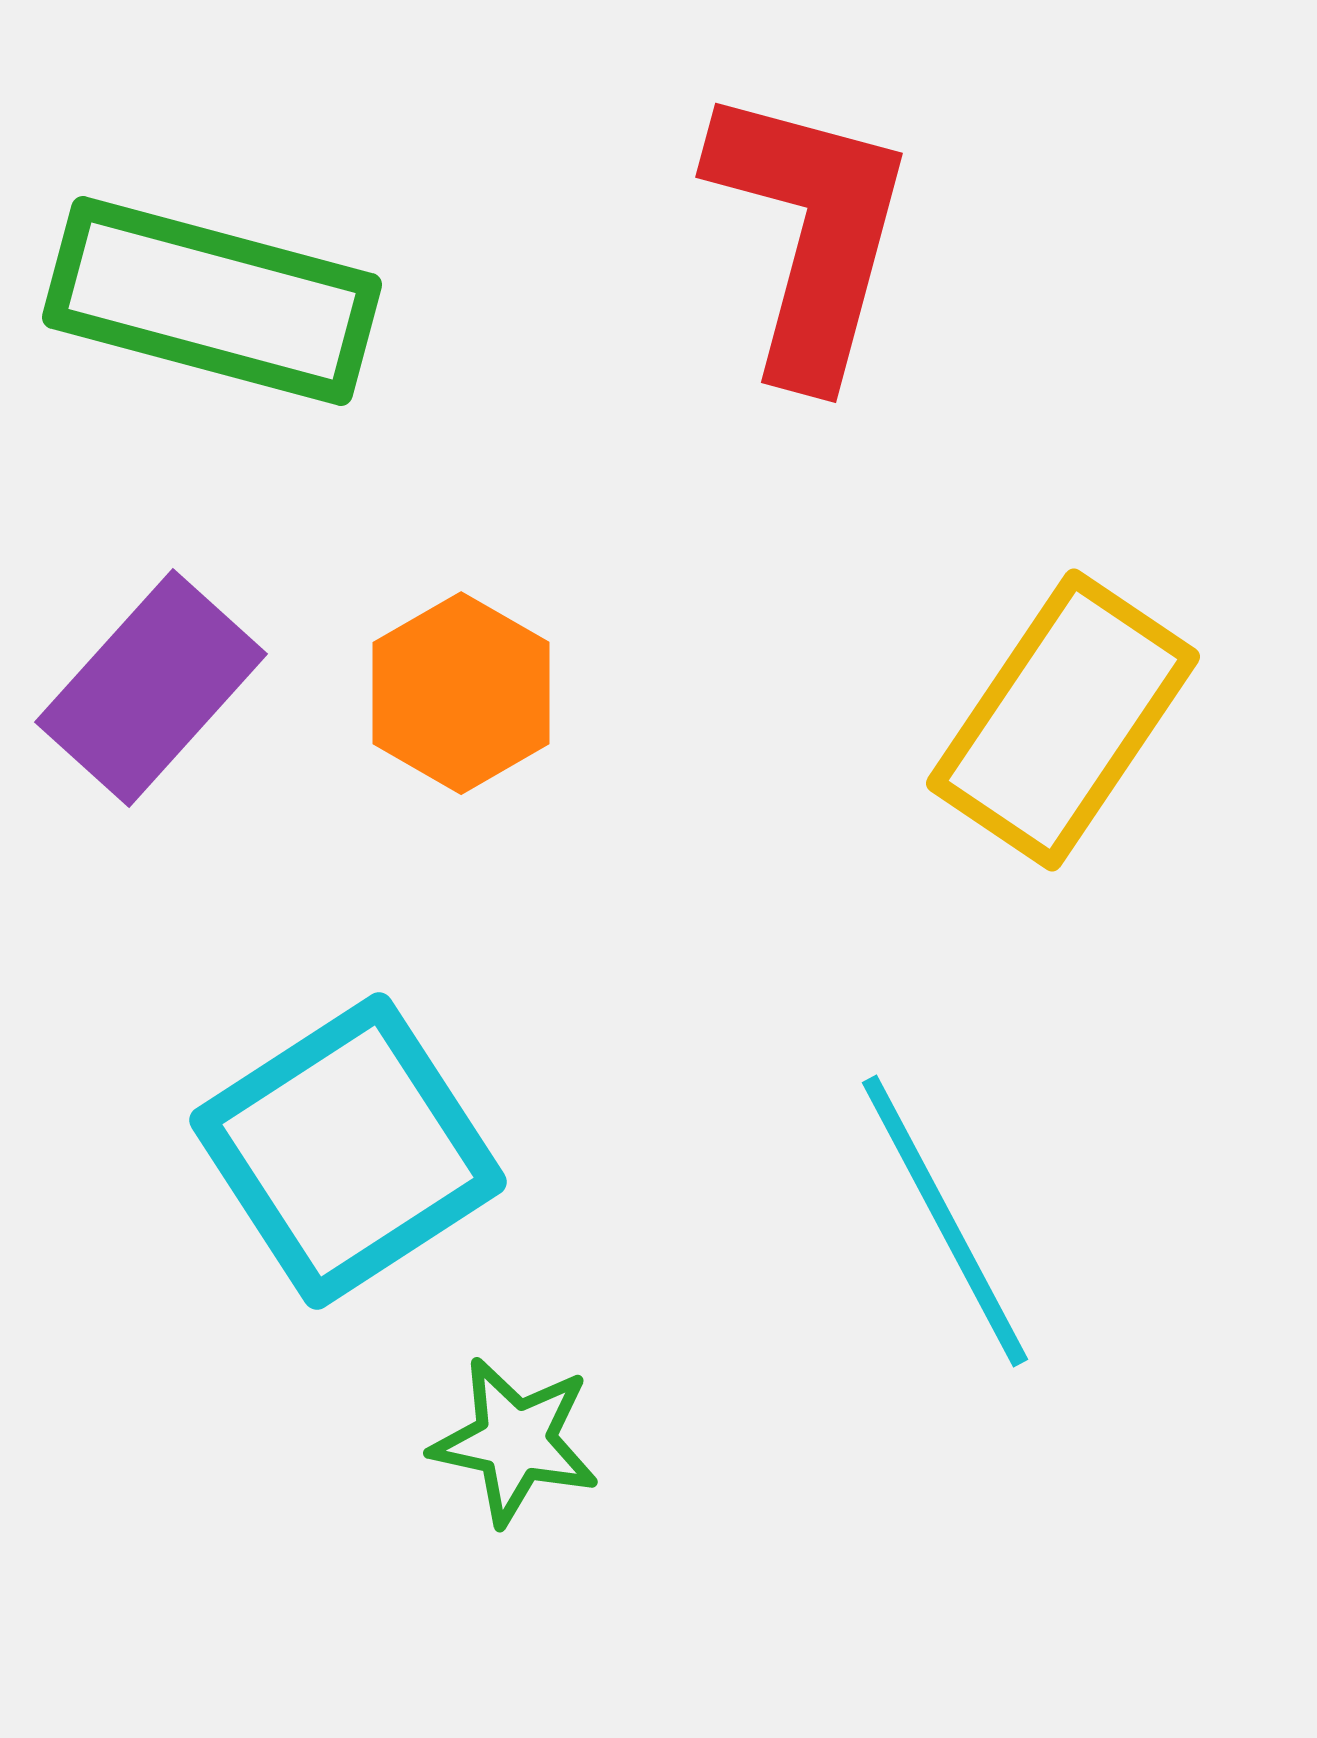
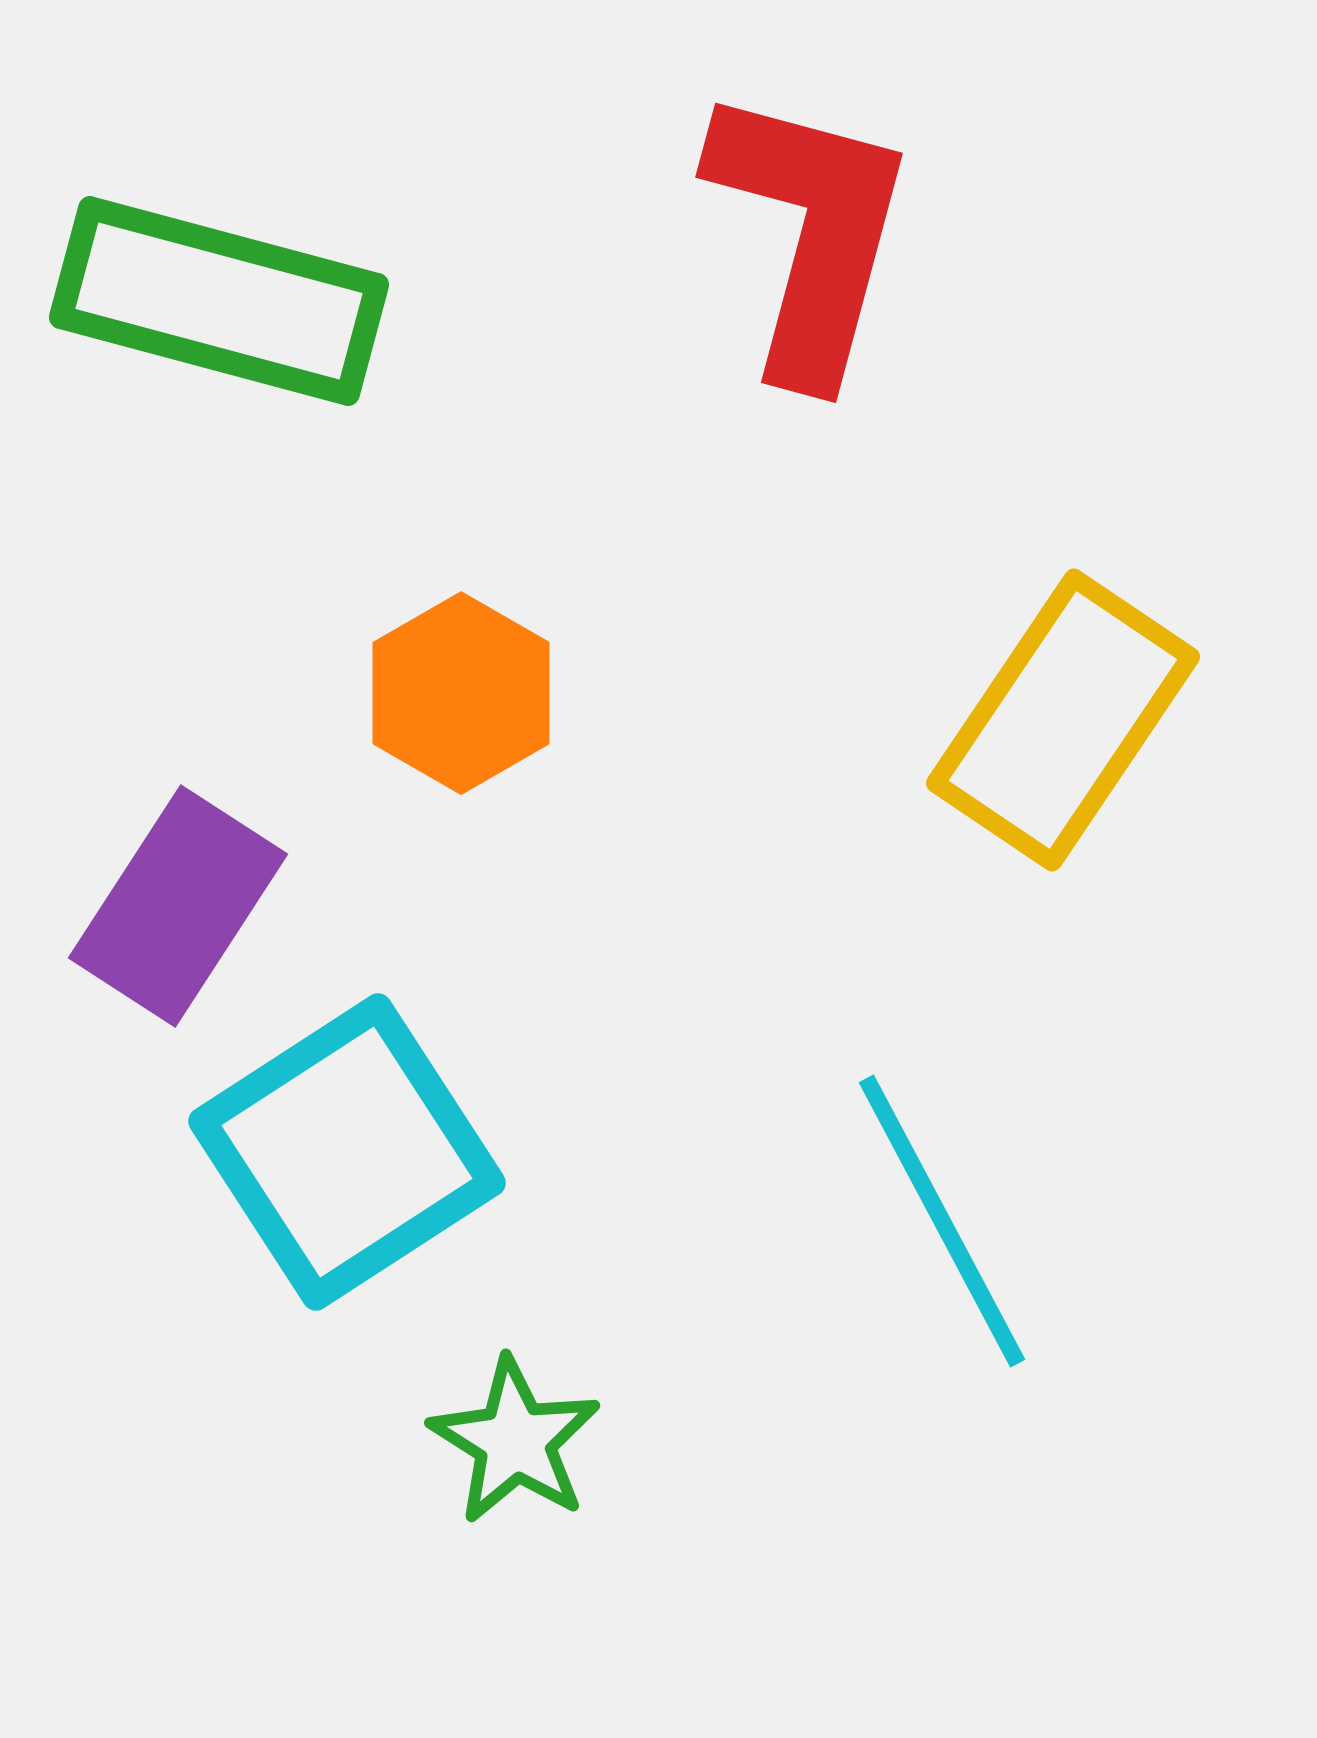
green rectangle: moved 7 px right
purple rectangle: moved 27 px right, 218 px down; rotated 9 degrees counterclockwise
cyan square: moved 1 px left, 1 px down
cyan line: moved 3 px left
green star: rotated 20 degrees clockwise
